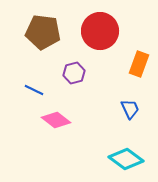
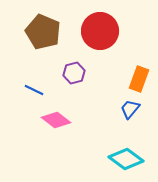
brown pentagon: rotated 16 degrees clockwise
orange rectangle: moved 15 px down
blue trapezoid: rotated 115 degrees counterclockwise
